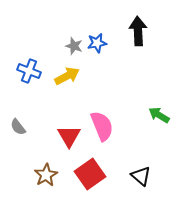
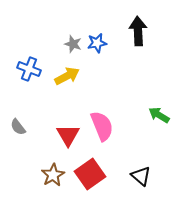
gray star: moved 1 px left, 2 px up
blue cross: moved 2 px up
red triangle: moved 1 px left, 1 px up
brown star: moved 7 px right
